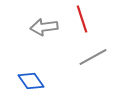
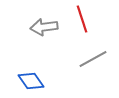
gray line: moved 2 px down
